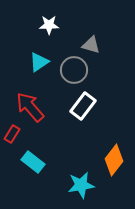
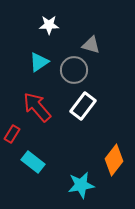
red arrow: moved 7 px right
